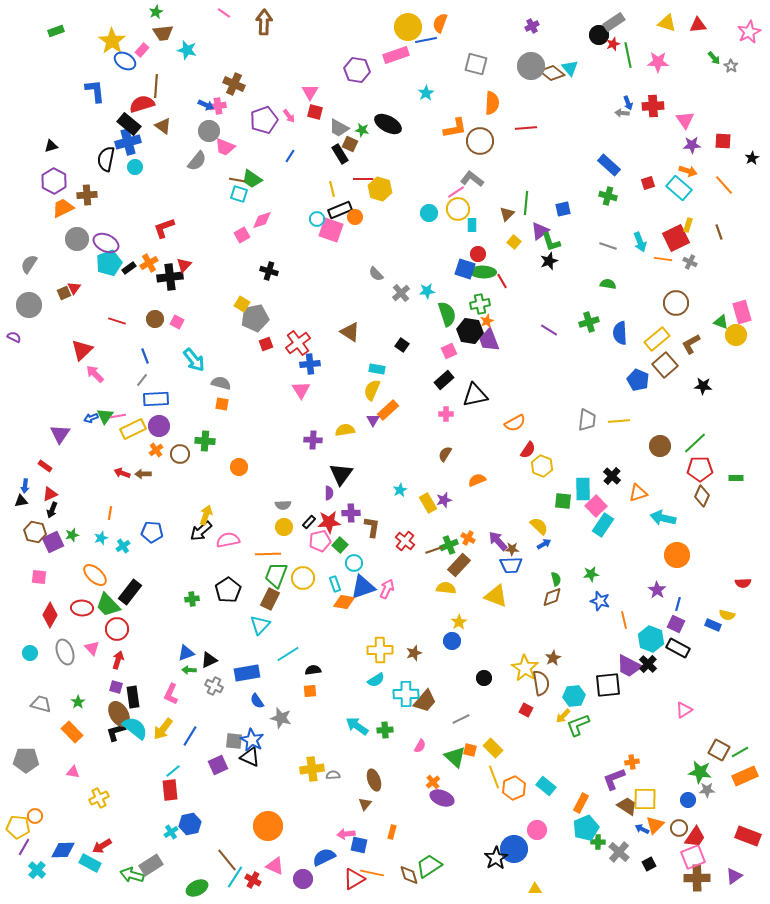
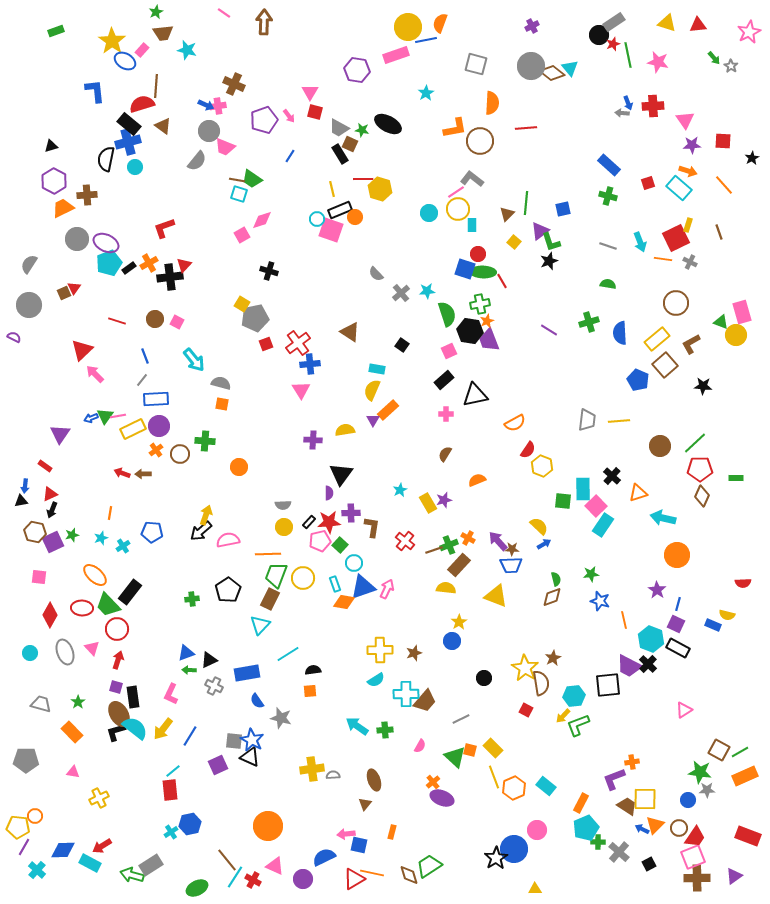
pink star at (658, 62): rotated 10 degrees clockwise
